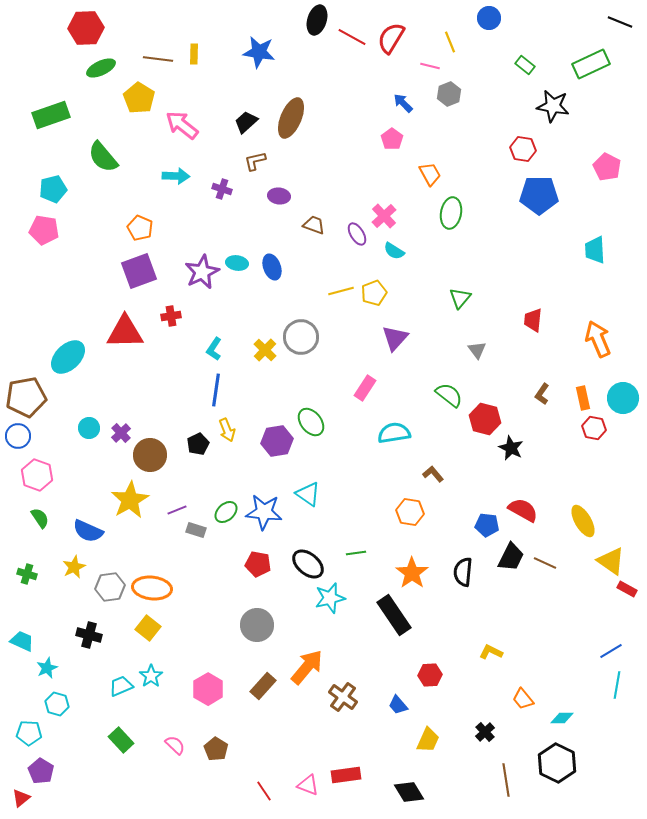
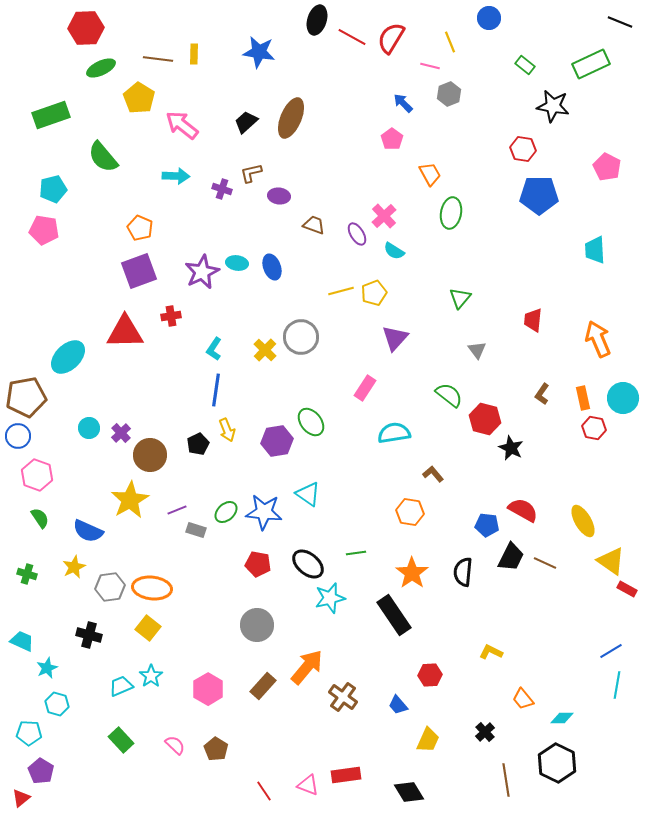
brown L-shape at (255, 161): moved 4 px left, 12 px down
